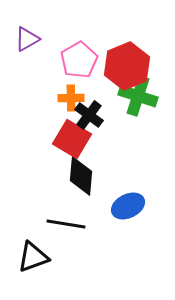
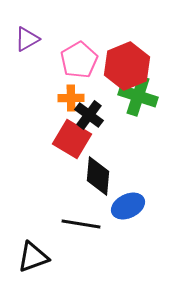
black diamond: moved 17 px right
black line: moved 15 px right
